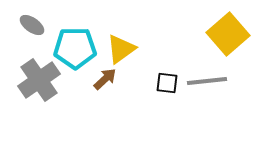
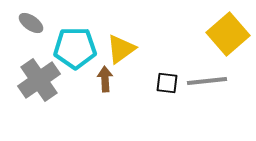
gray ellipse: moved 1 px left, 2 px up
brown arrow: rotated 50 degrees counterclockwise
